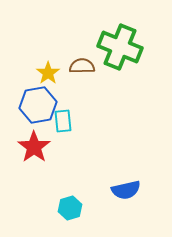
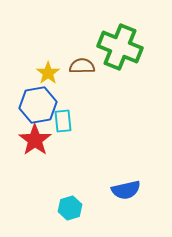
red star: moved 1 px right, 7 px up
